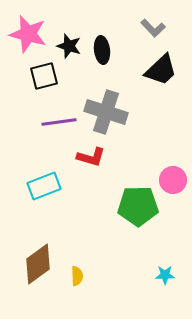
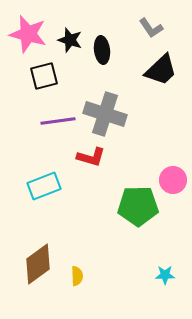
gray L-shape: moved 2 px left; rotated 10 degrees clockwise
black star: moved 1 px right, 6 px up
gray cross: moved 1 px left, 2 px down
purple line: moved 1 px left, 1 px up
